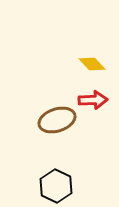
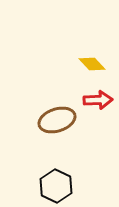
red arrow: moved 5 px right
